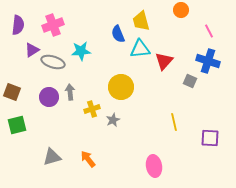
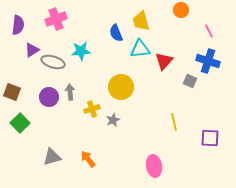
pink cross: moved 3 px right, 6 px up
blue semicircle: moved 2 px left, 1 px up
green square: moved 3 px right, 2 px up; rotated 30 degrees counterclockwise
